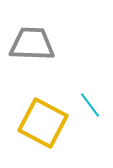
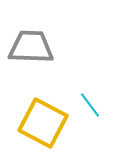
gray trapezoid: moved 1 px left, 3 px down
